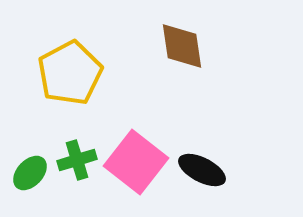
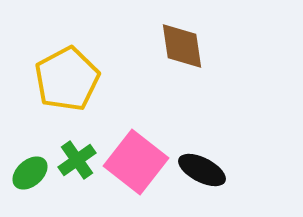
yellow pentagon: moved 3 px left, 6 px down
green cross: rotated 18 degrees counterclockwise
green ellipse: rotated 6 degrees clockwise
